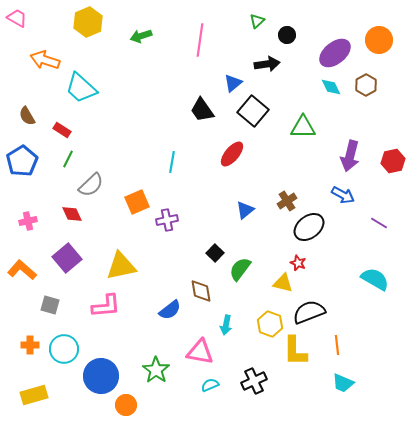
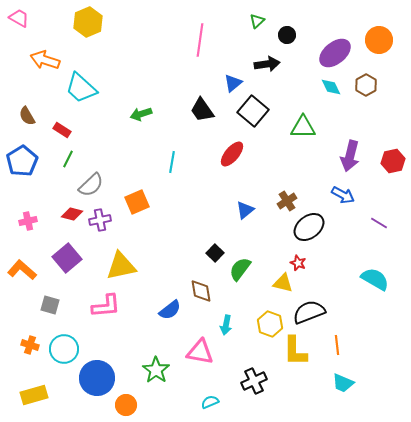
pink trapezoid at (17, 18): moved 2 px right
green arrow at (141, 36): moved 78 px down
red diamond at (72, 214): rotated 50 degrees counterclockwise
purple cross at (167, 220): moved 67 px left
orange cross at (30, 345): rotated 18 degrees clockwise
blue circle at (101, 376): moved 4 px left, 2 px down
cyan semicircle at (210, 385): moved 17 px down
